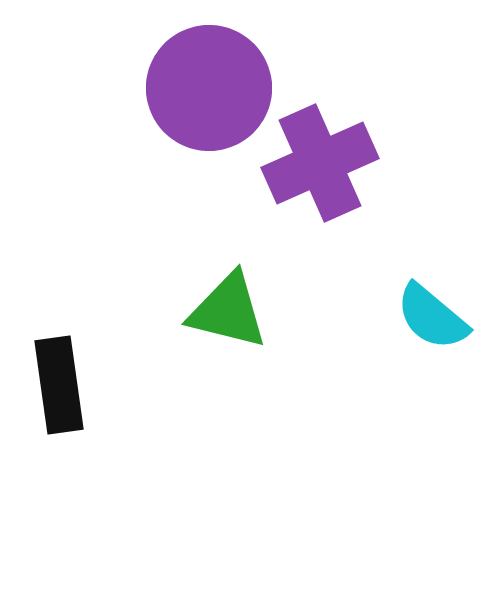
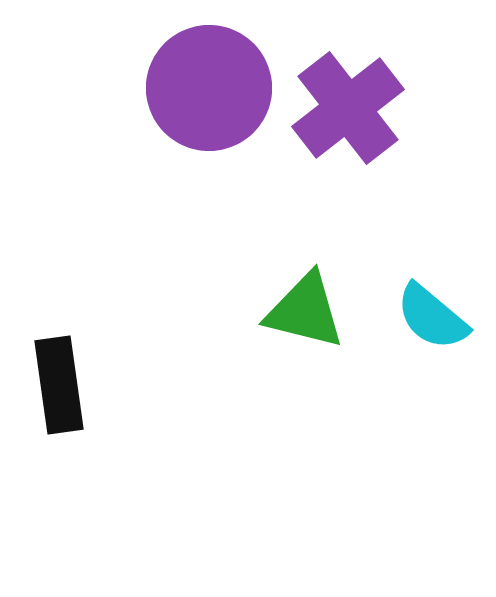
purple cross: moved 28 px right, 55 px up; rotated 14 degrees counterclockwise
green triangle: moved 77 px right
